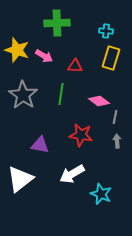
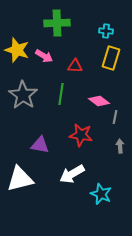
gray arrow: moved 3 px right, 5 px down
white triangle: rotated 24 degrees clockwise
